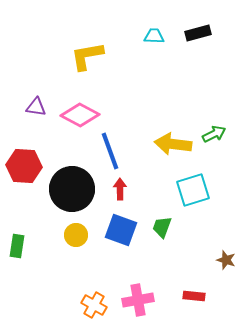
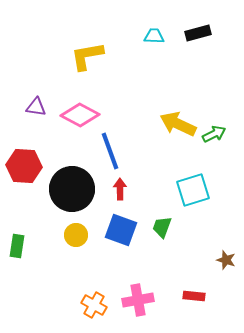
yellow arrow: moved 5 px right, 20 px up; rotated 18 degrees clockwise
